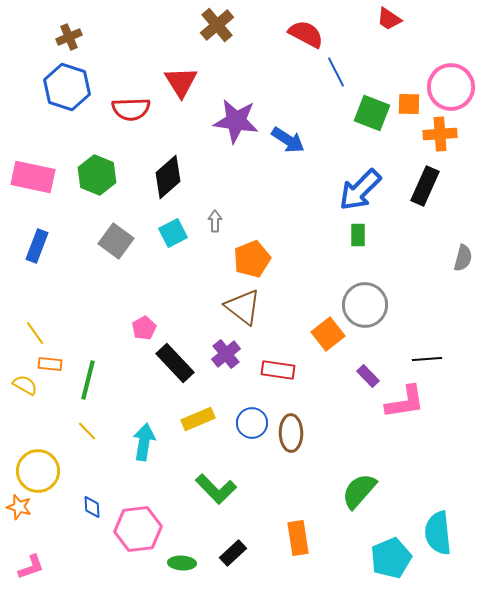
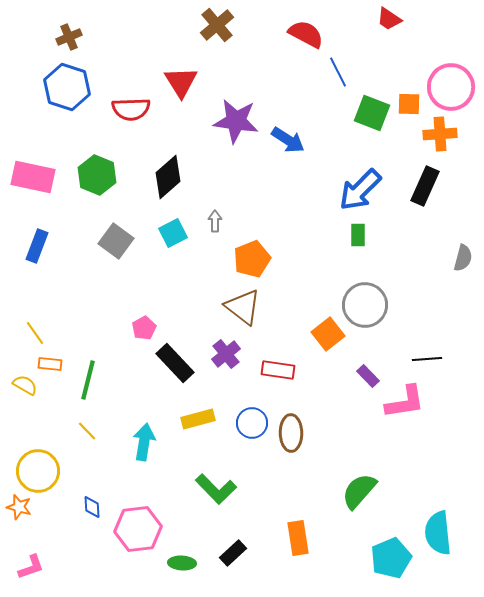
blue line at (336, 72): moved 2 px right
yellow rectangle at (198, 419): rotated 8 degrees clockwise
